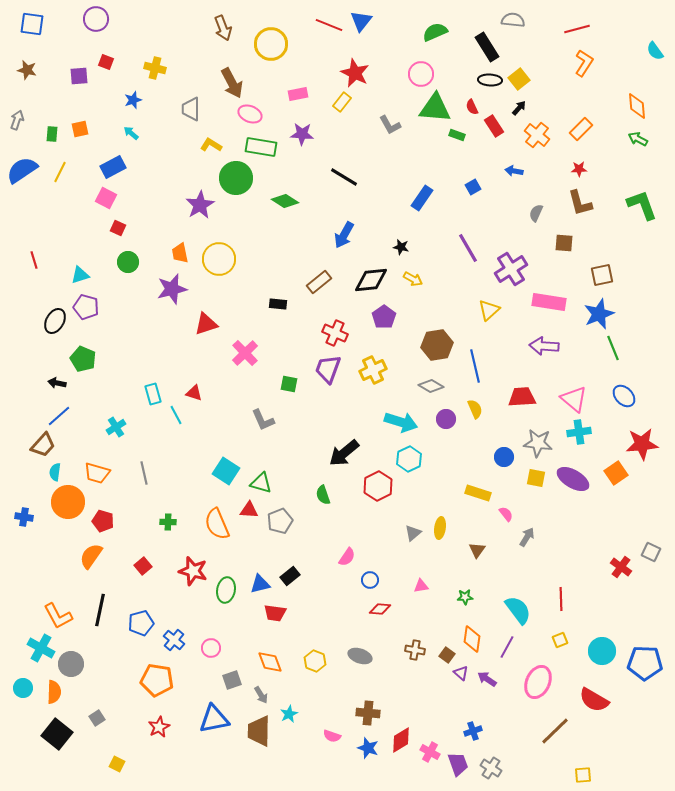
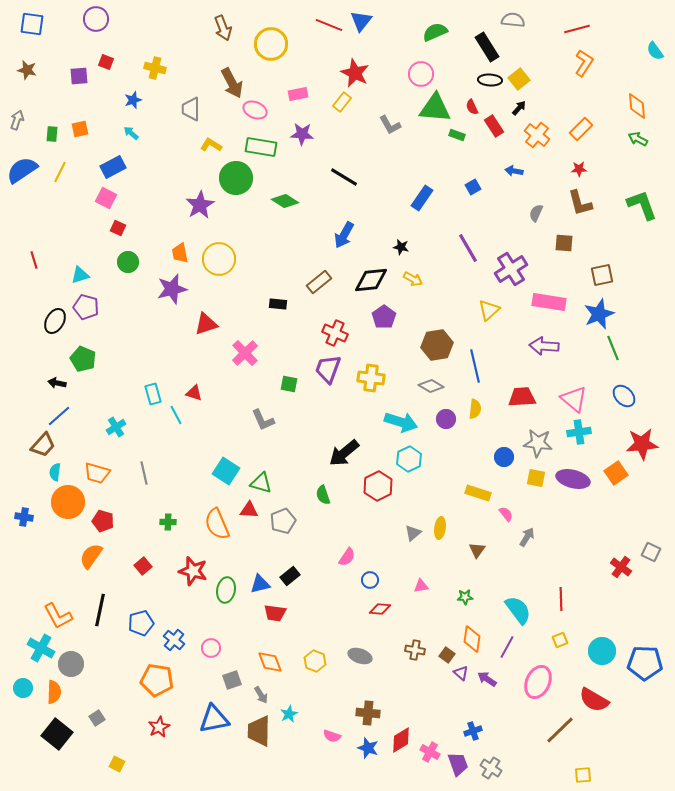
pink ellipse at (250, 114): moved 5 px right, 4 px up
yellow cross at (373, 370): moved 2 px left, 8 px down; rotated 32 degrees clockwise
yellow semicircle at (475, 409): rotated 30 degrees clockwise
purple ellipse at (573, 479): rotated 16 degrees counterclockwise
gray pentagon at (280, 521): moved 3 px right
brown line at (555, 731): moved 5 px right, 1 px up
